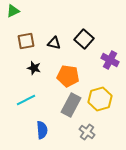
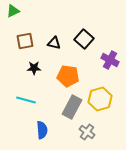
brown square: moved 1 px left
black star: rotated 16 degrees counterclockwise
cyan line: rotated 42 degrees clockwise
gray rectangle: moved 1 px right, 2 px down
